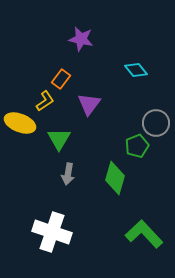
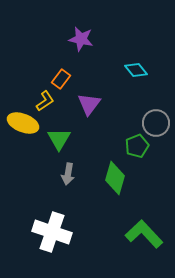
yellow ellipse: moved 3 px right
